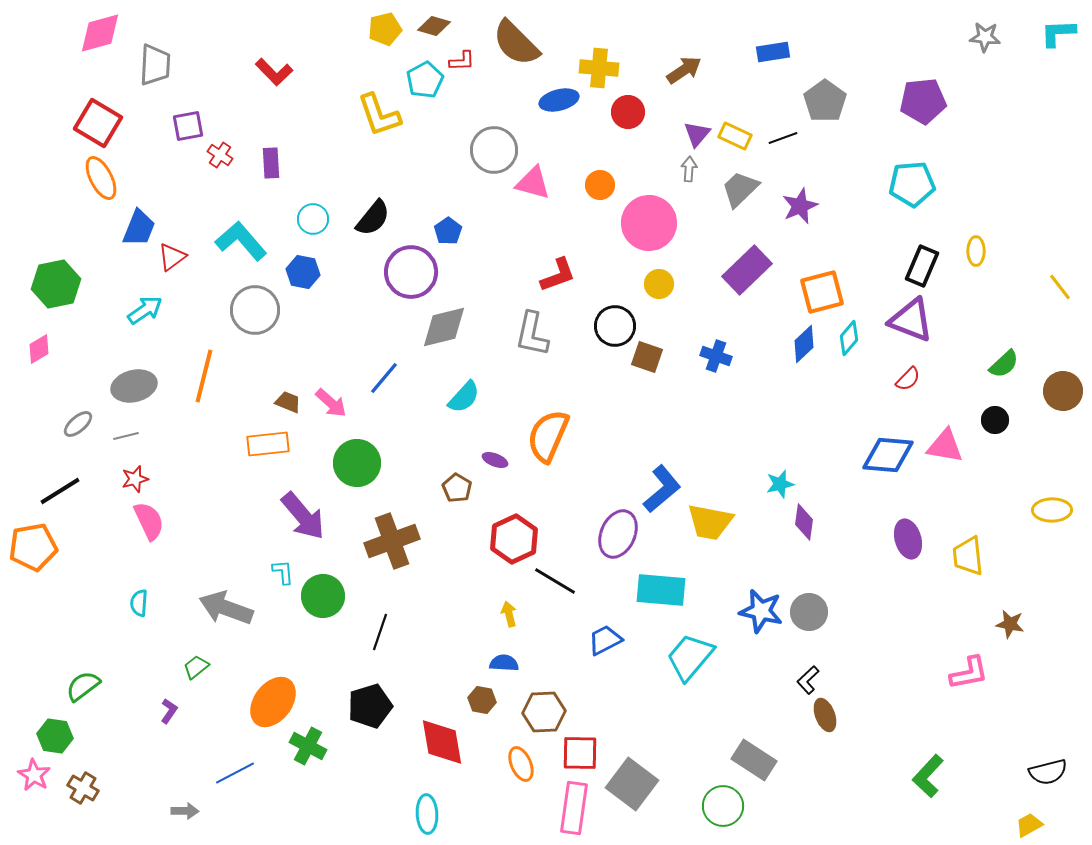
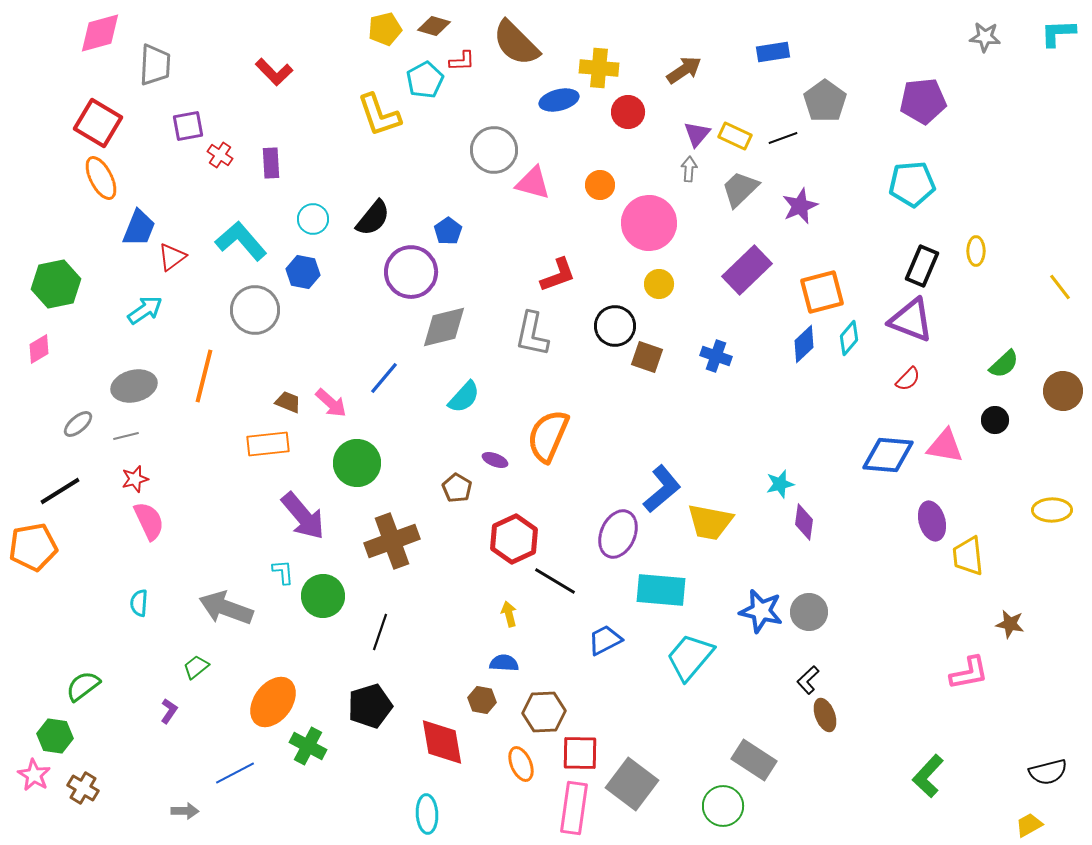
purple ellipse at (908, 539): moved 24 px right, 18 px up
